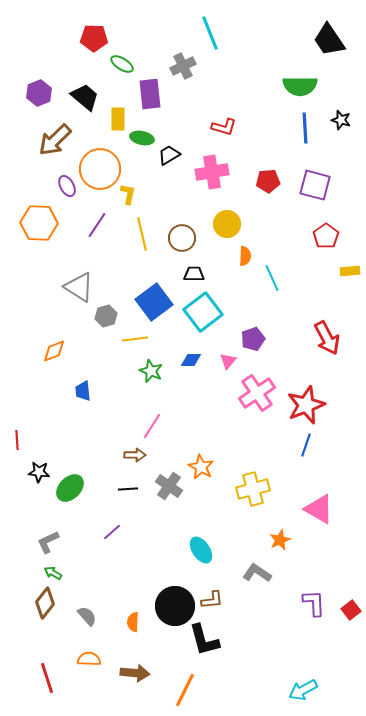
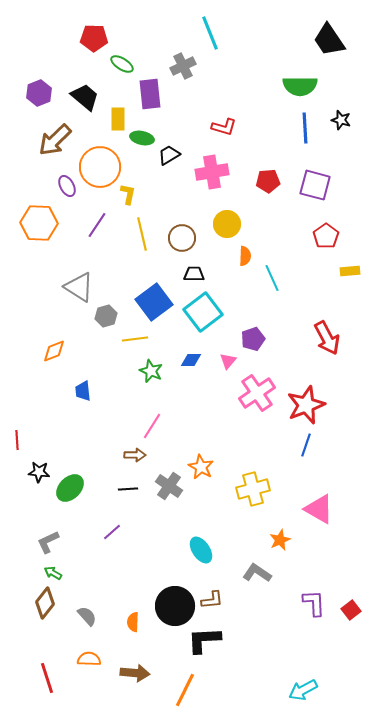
orange circle at (100, 169): moved 2 px up
black L-shape at (204, 640): rotated 102 degrees clockwise
